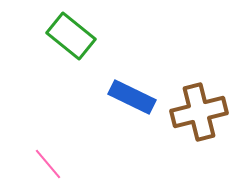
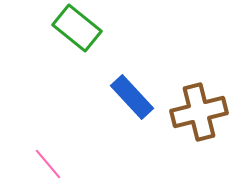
green rectangle: moved 6 px right, 8 px up
blue rectangle: rotated 21 degrees clockwise
